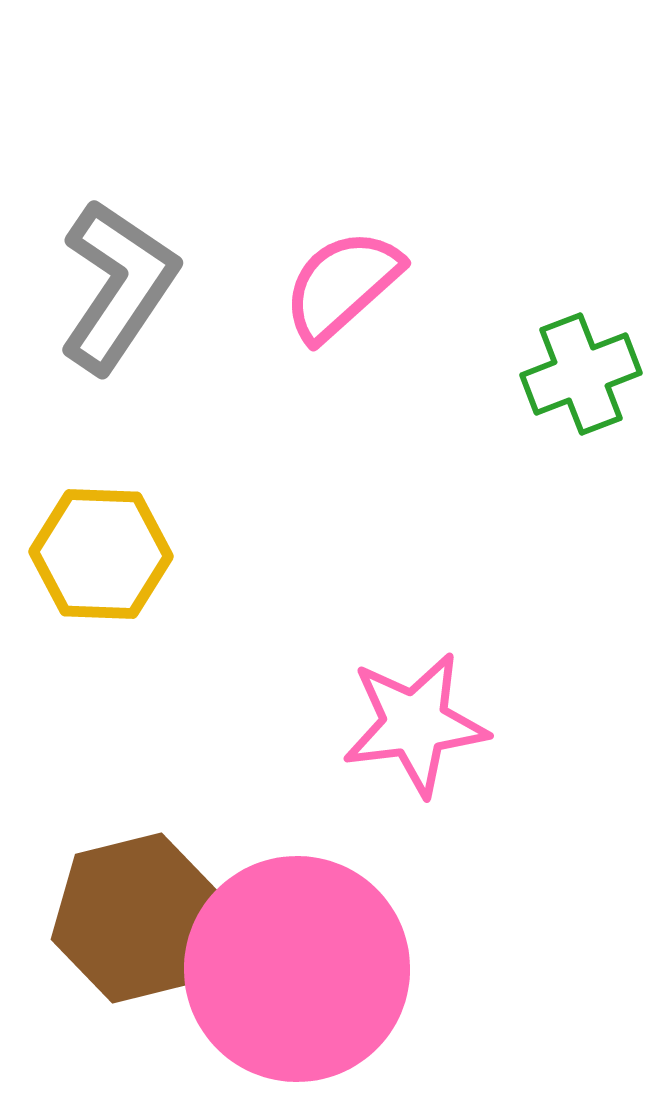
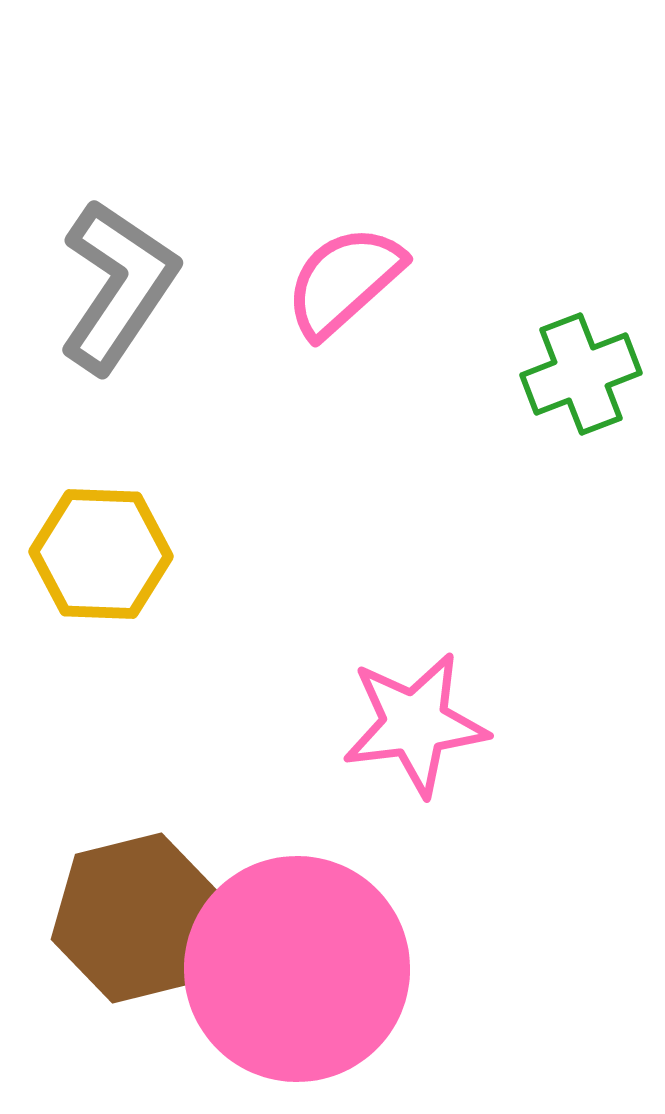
pink semicircle: moved 2 px right, 4 px up
